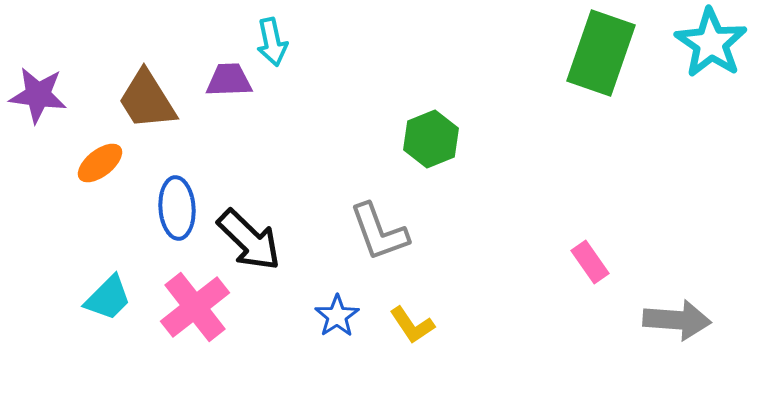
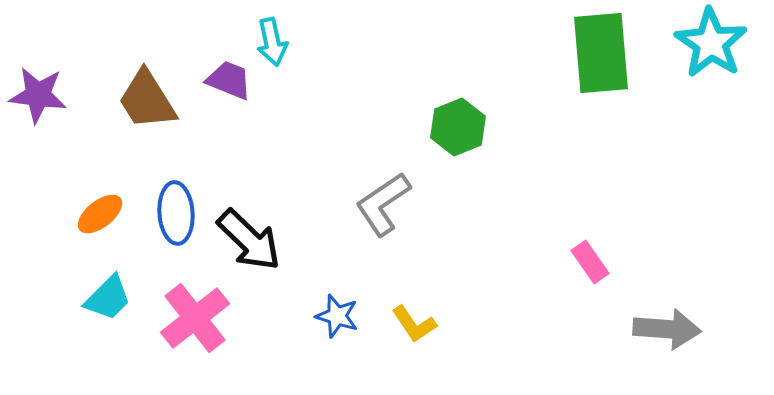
green rectangle: rotated 24 degrees counterclockwise
purple trapezoid: rotated 24 degrees clockwise
green hexagon: moved 27 px right, 12 px up
orange ellipse: moved 51 px down
blue ellipse: moved 1 px left, 5 px down
gray L-shape: moved 4 px right, 28 px up; rotated 76 degrees clockwise
pink cross: moved 11 px down
blue star: rotated 21 degrees counterclockwise
gray arrow: moved 10 px left, 9 px down
yellow L-shape: moved 2 px right, 1 px up
